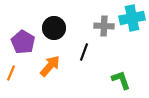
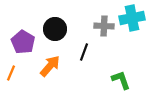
black circle: moved 1 px right, 1 px down
